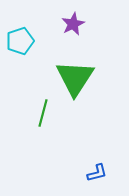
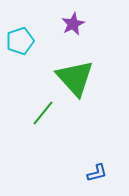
green triangle: rotated 15 degrees counterclockwise
green line: rotated 24 degrees clockwise
